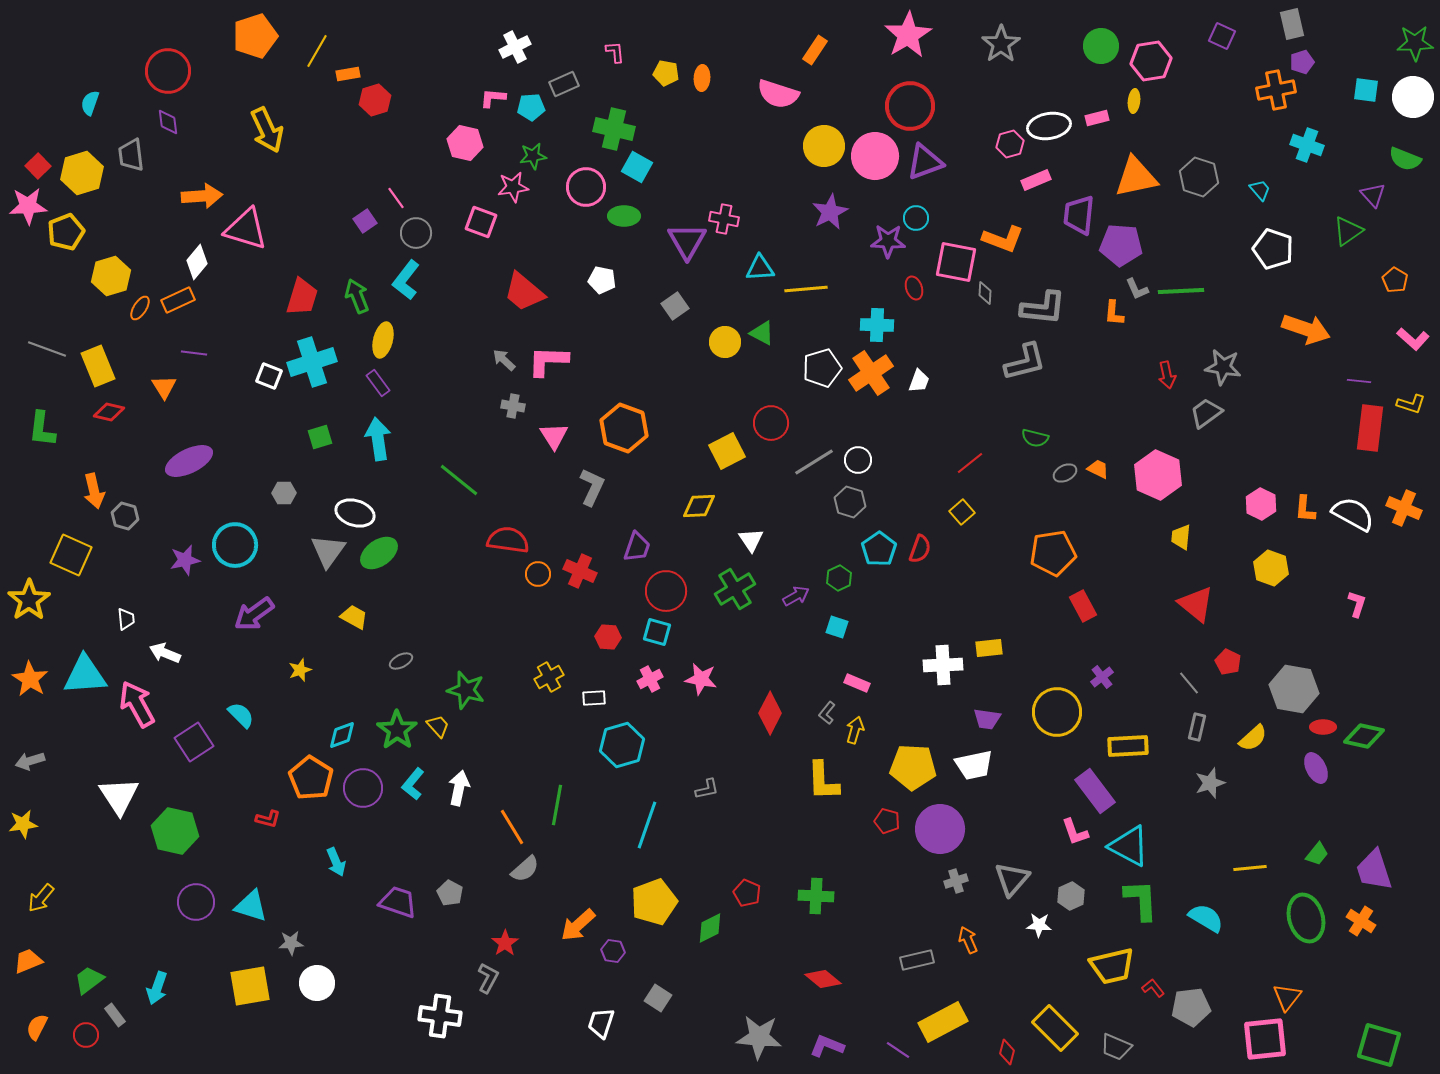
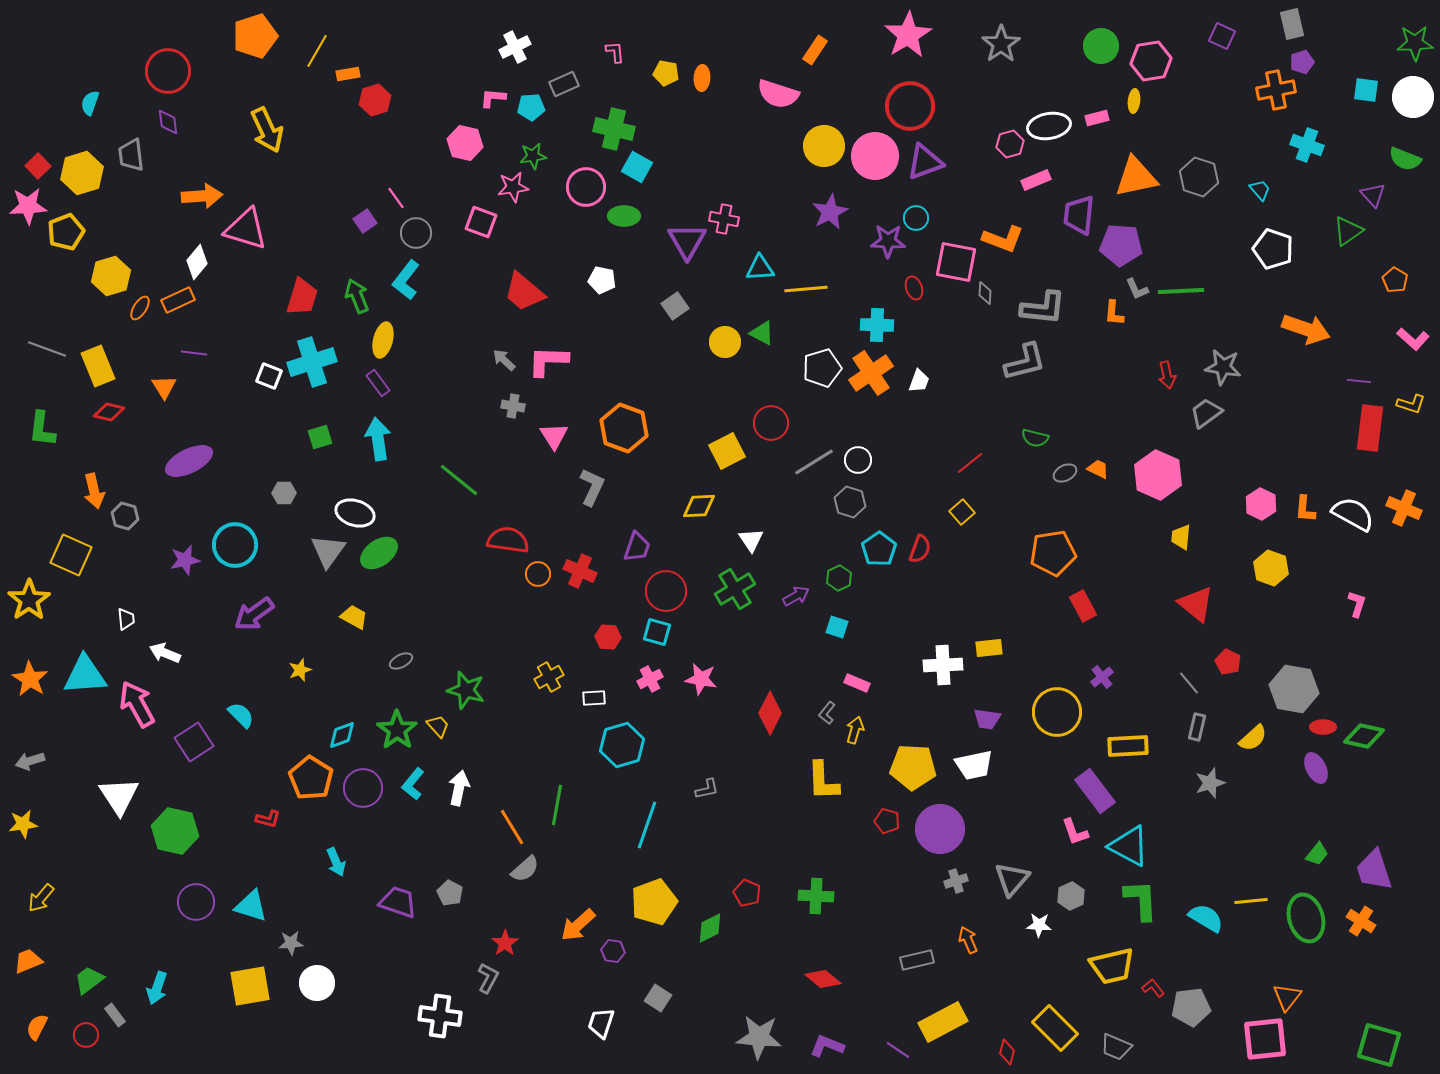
yellow line at (1250, 868): moved 1 px right, 33 px down
